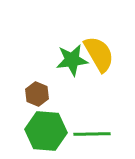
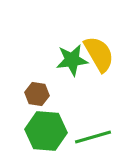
brown hexagon: rotated 15 degrees counterclockwise
green line: moved 1 px right, 3 px down; rotated 15 degrees counterclockwise
